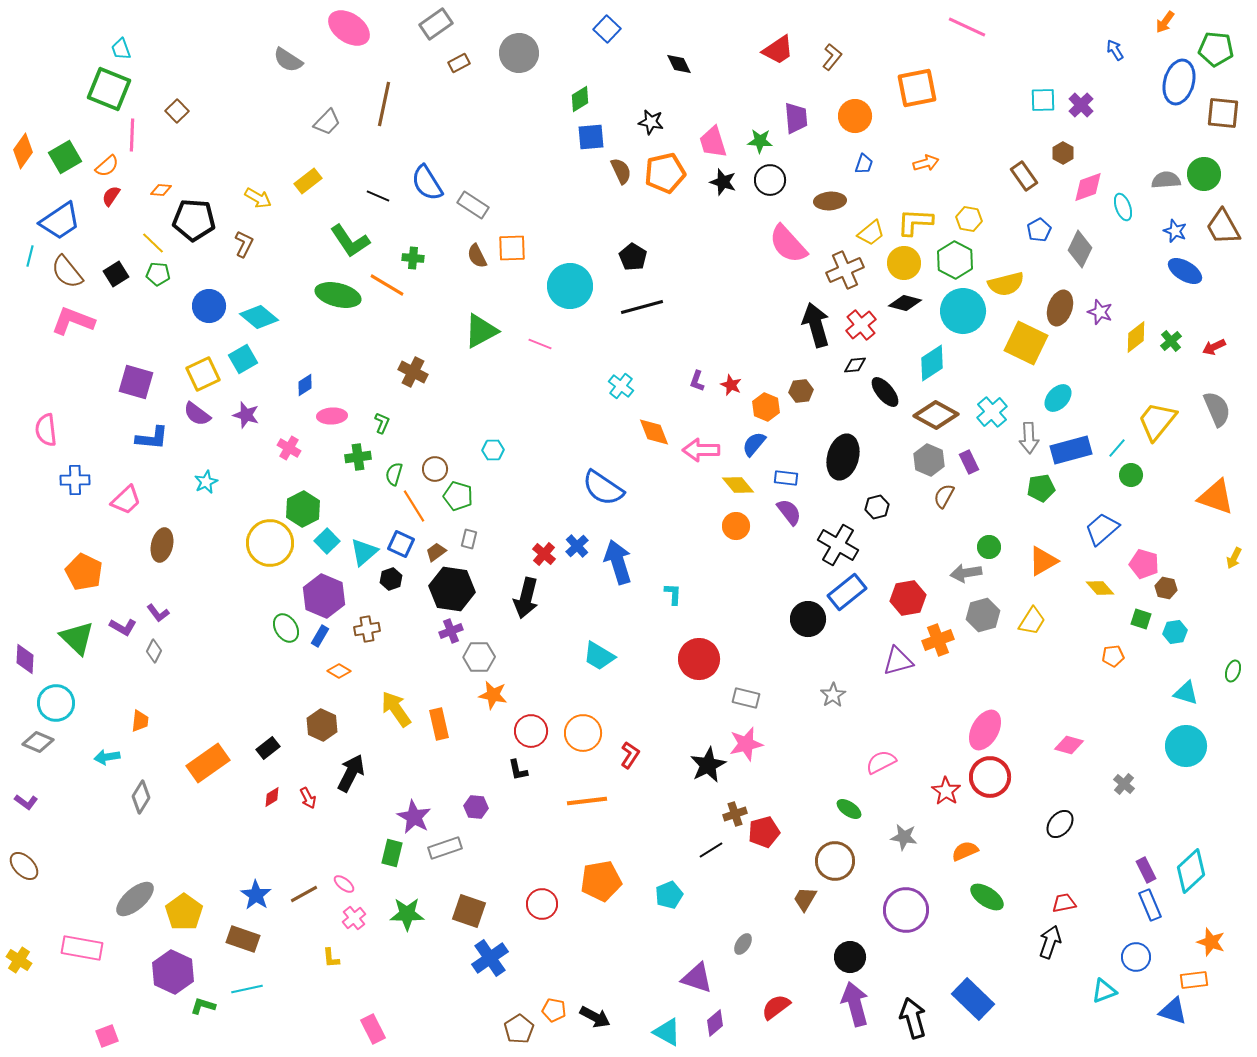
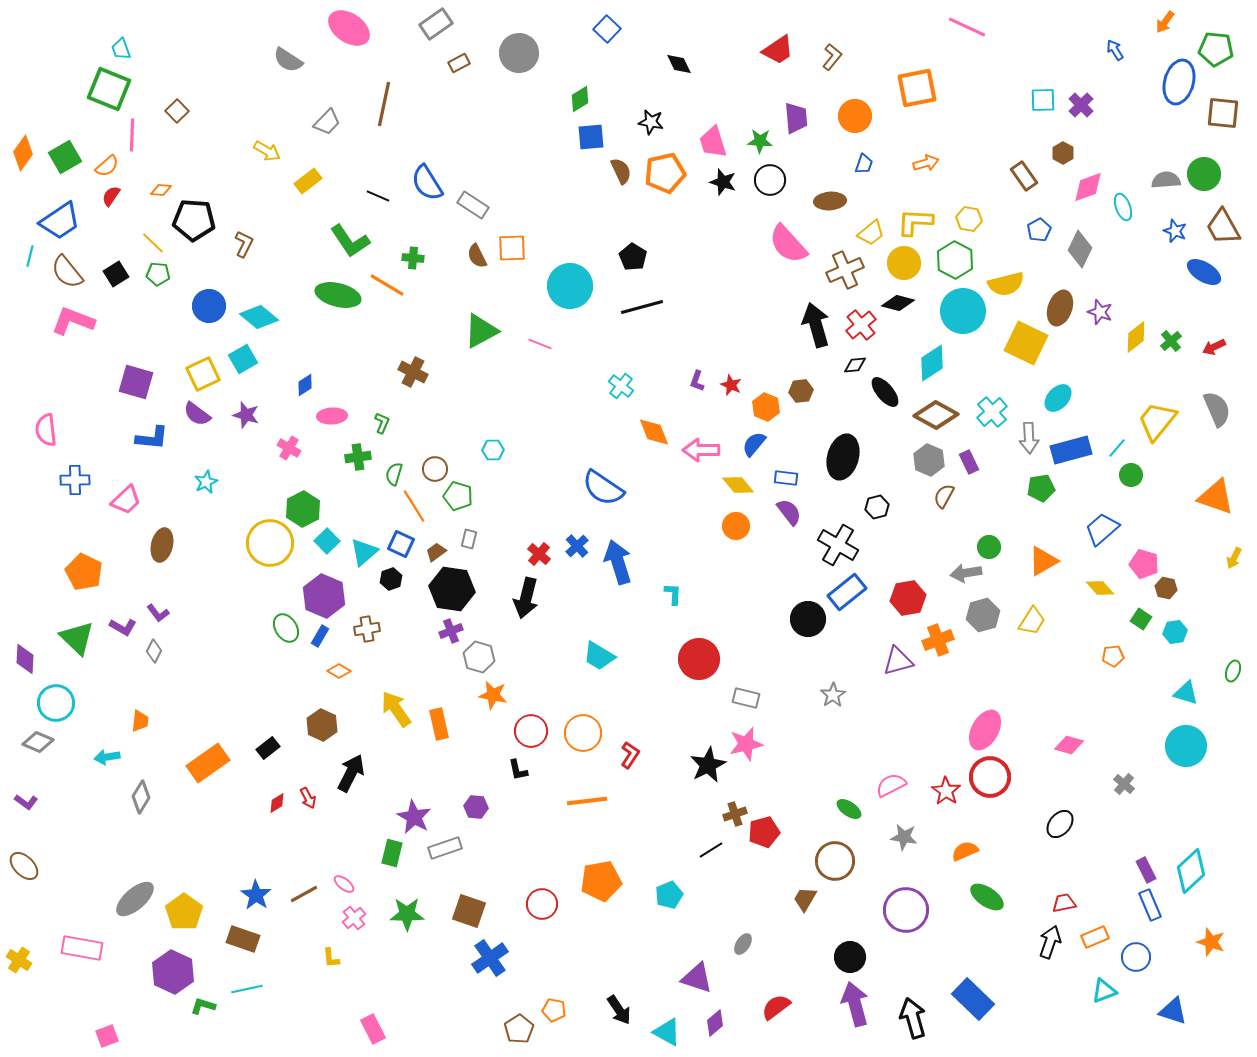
orange diamond at (23, 151): moved 2 px down
yellow arrow at (258, 198): moved 9 px right, 47 px up
blue ellipse at (1185, 271): moved 19 px right, 1 px down
black diamond at (905, 303): moved 7 px left
red cross at (544, 554): moved 5 px left
green square at (1141, 619): rotated 15 degrees clockwise
gray hexagon at (479, 657): rotated 16 degrees clockwise
pink semicircle at (881, 762): moved 10 px right, 23 px down
red diamond at (272, 797): moved 5 px right, 6 px down
orange rectangle at (1194, 980): moved 99 px left, 43 px up; rotated 16 degrees counterclockwise
black arrow at (595, 1017): moved 24 px right, 7 px up; rotated 28 degrees clockwise
